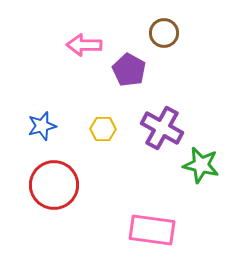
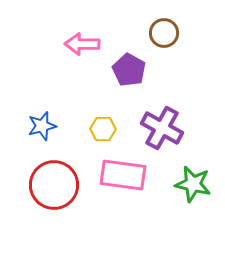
pink arrow: moved 2 px left, 1 px up
green star: moved 8 px left, 19 px down
pink rectangle: moved 29 px left, 55 px up
